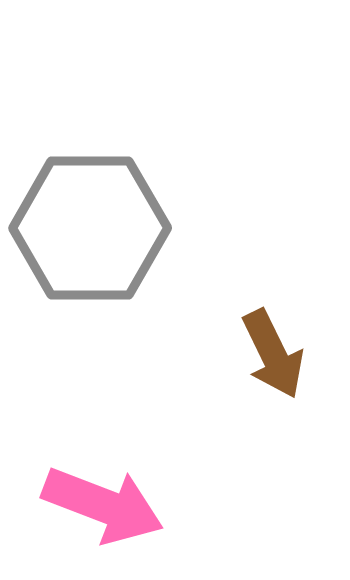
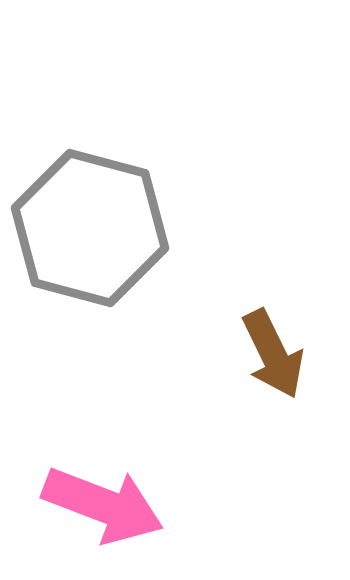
gray hexagon: rotated 15 degrees clockwise
